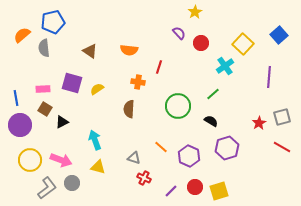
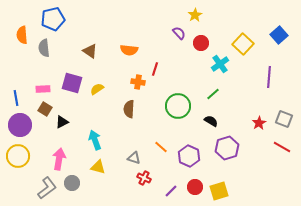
yellow star at (195, 12): moved 3 px down
blue pentagon at (53, 22): moved 3 px up
orange semicircle at (22, 35): rotated 54 degrees counterclockwise
cyan cross at (225, 66): moved 5 px left, 2 px up
red line at (159, 67): moved 4 px left, 2 px down
gray square at (282, 117): moved 2 px right, 2 px down; rotated 36 degrees clockwise
yellow circle at (30, 160): moved 12 px left, 4 px up
pink arrow at (61, 160): moved 2 px left, 1 px up; rotated 100 degrees counterclockwise
